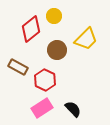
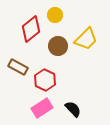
yellow circle: moved 1 px right, 1 px up
brown circle: moved 1 px right, 4 px up
